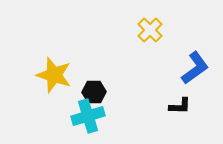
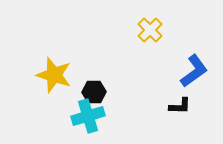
blue L-shape: moved 1 px left, 3 px down
